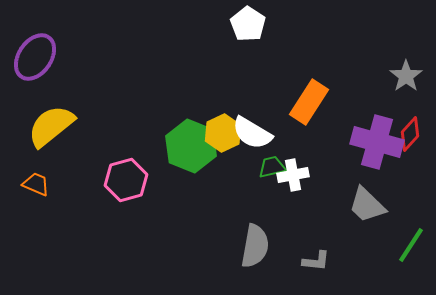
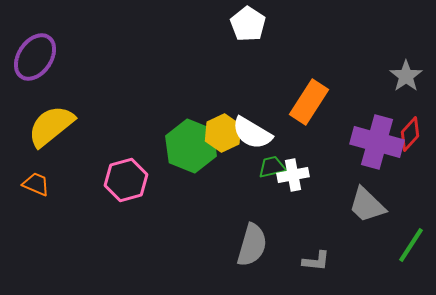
gray semicircle: moved 3 px left, 1 px up; rotated 6 degrees clockwise
